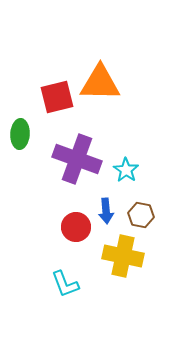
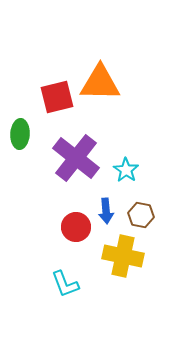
purple cross: moved 1 px left, 1 px up; rotated 18 degrees clockwise
